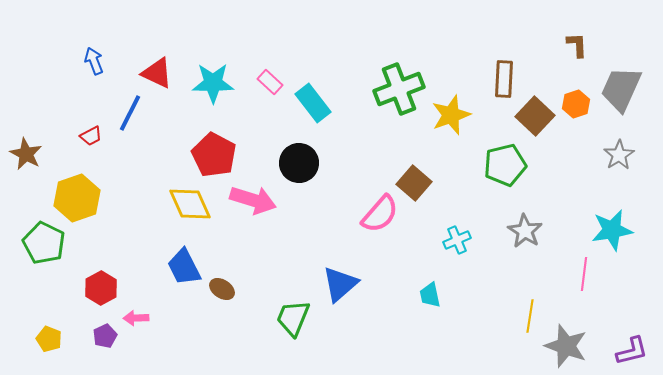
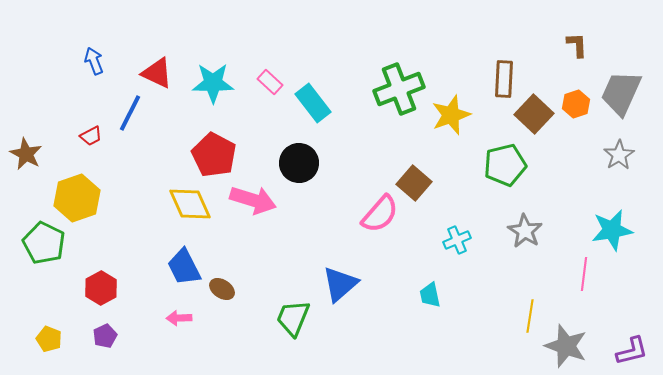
gray trapezoid at (621, 89): moved 4 px down
brown square at (535, 116): moved 1 px left, 2 px up
pink arrow at (136, 318): moved 43 px right
